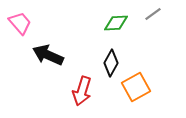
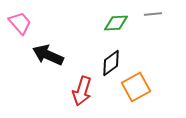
gray line: rotated 30 degrees clockwise
black diamond: rotated 24 degrees clockwise
